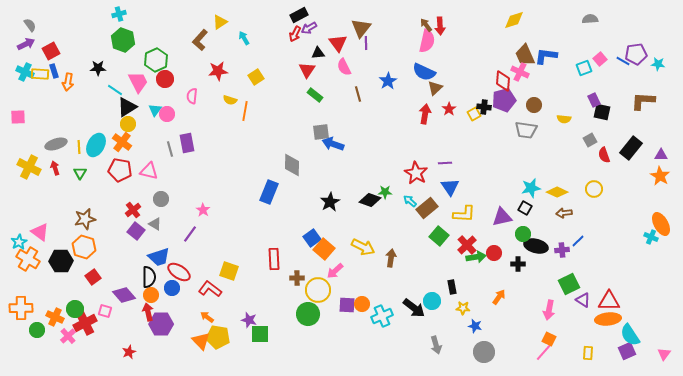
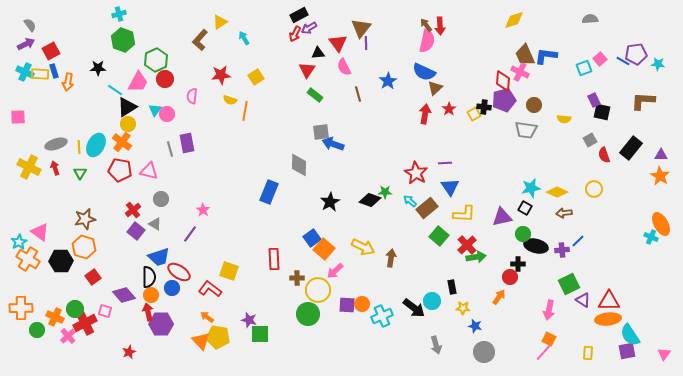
red star at (218, 71): moved 3 px right, 4 px down
pink trapezoid at (138, 82): rotated 55 degrees clockwise
gray diamond at (292, 165): moved 7 px right
red circle at (494, 253): moved 16 px right, 24 px down
purple square at (627, 351): rotated 12 degrees clockwise
